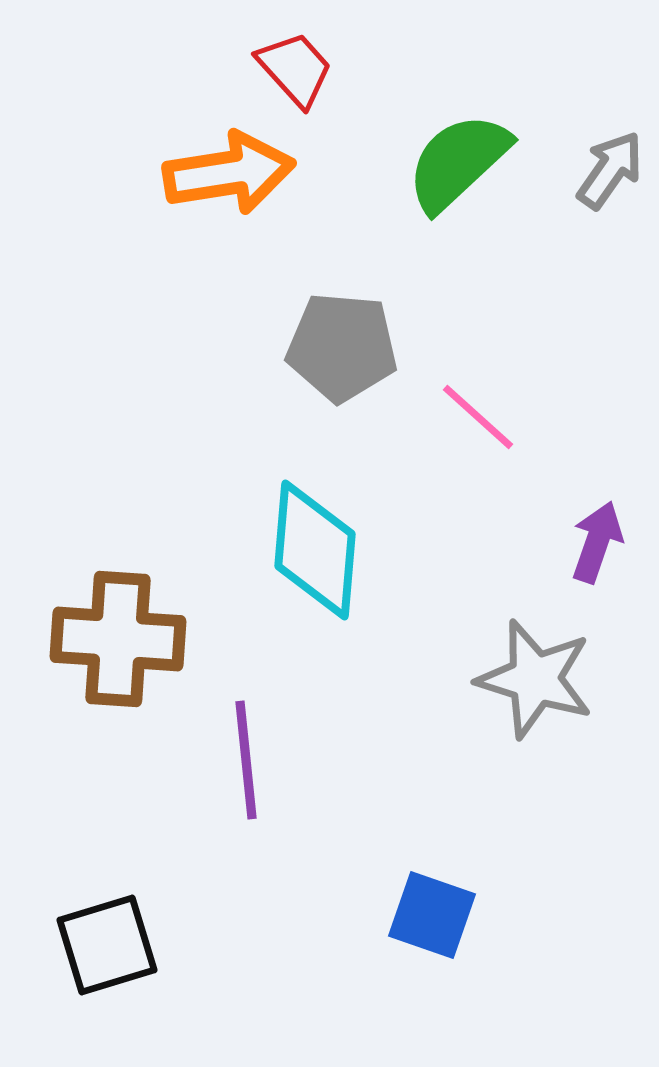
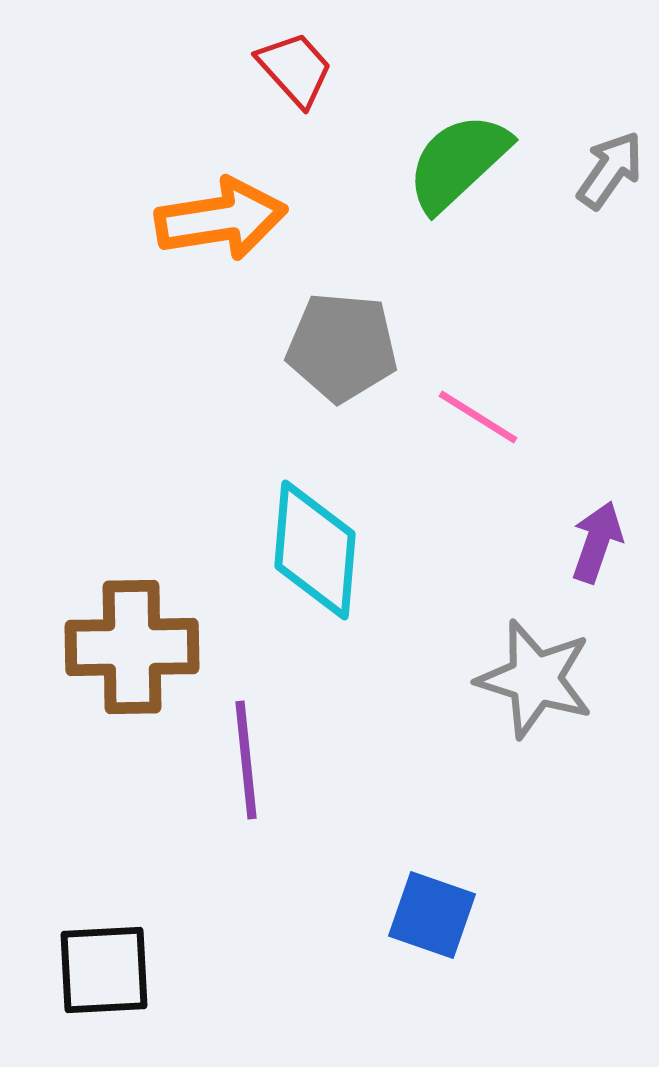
orange arrow: moved 8 px left, 46 px down
pink line: rotated 10 degrees counterclockwise
brown cross: moved 14 px right, 8 px down; rotated 5 degrees counterclockwise
black square: moved 3 px left, 25 px down; rotated 14 degrees clockwise
